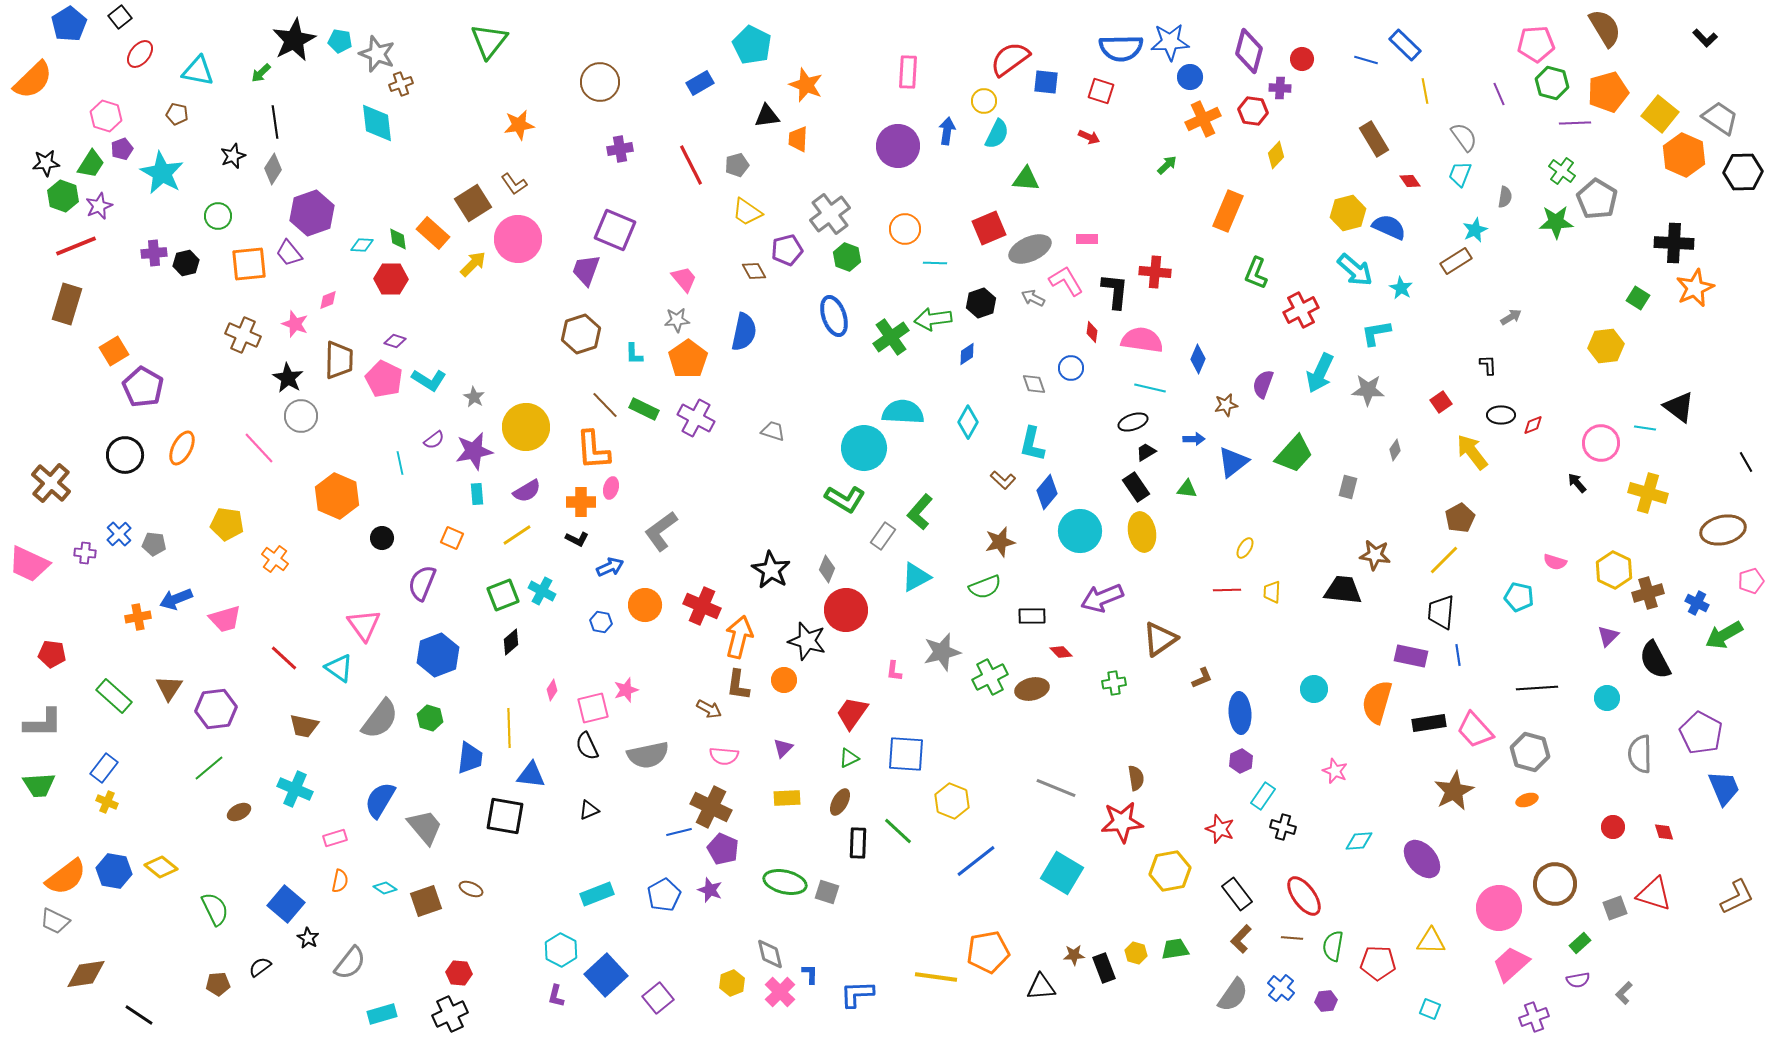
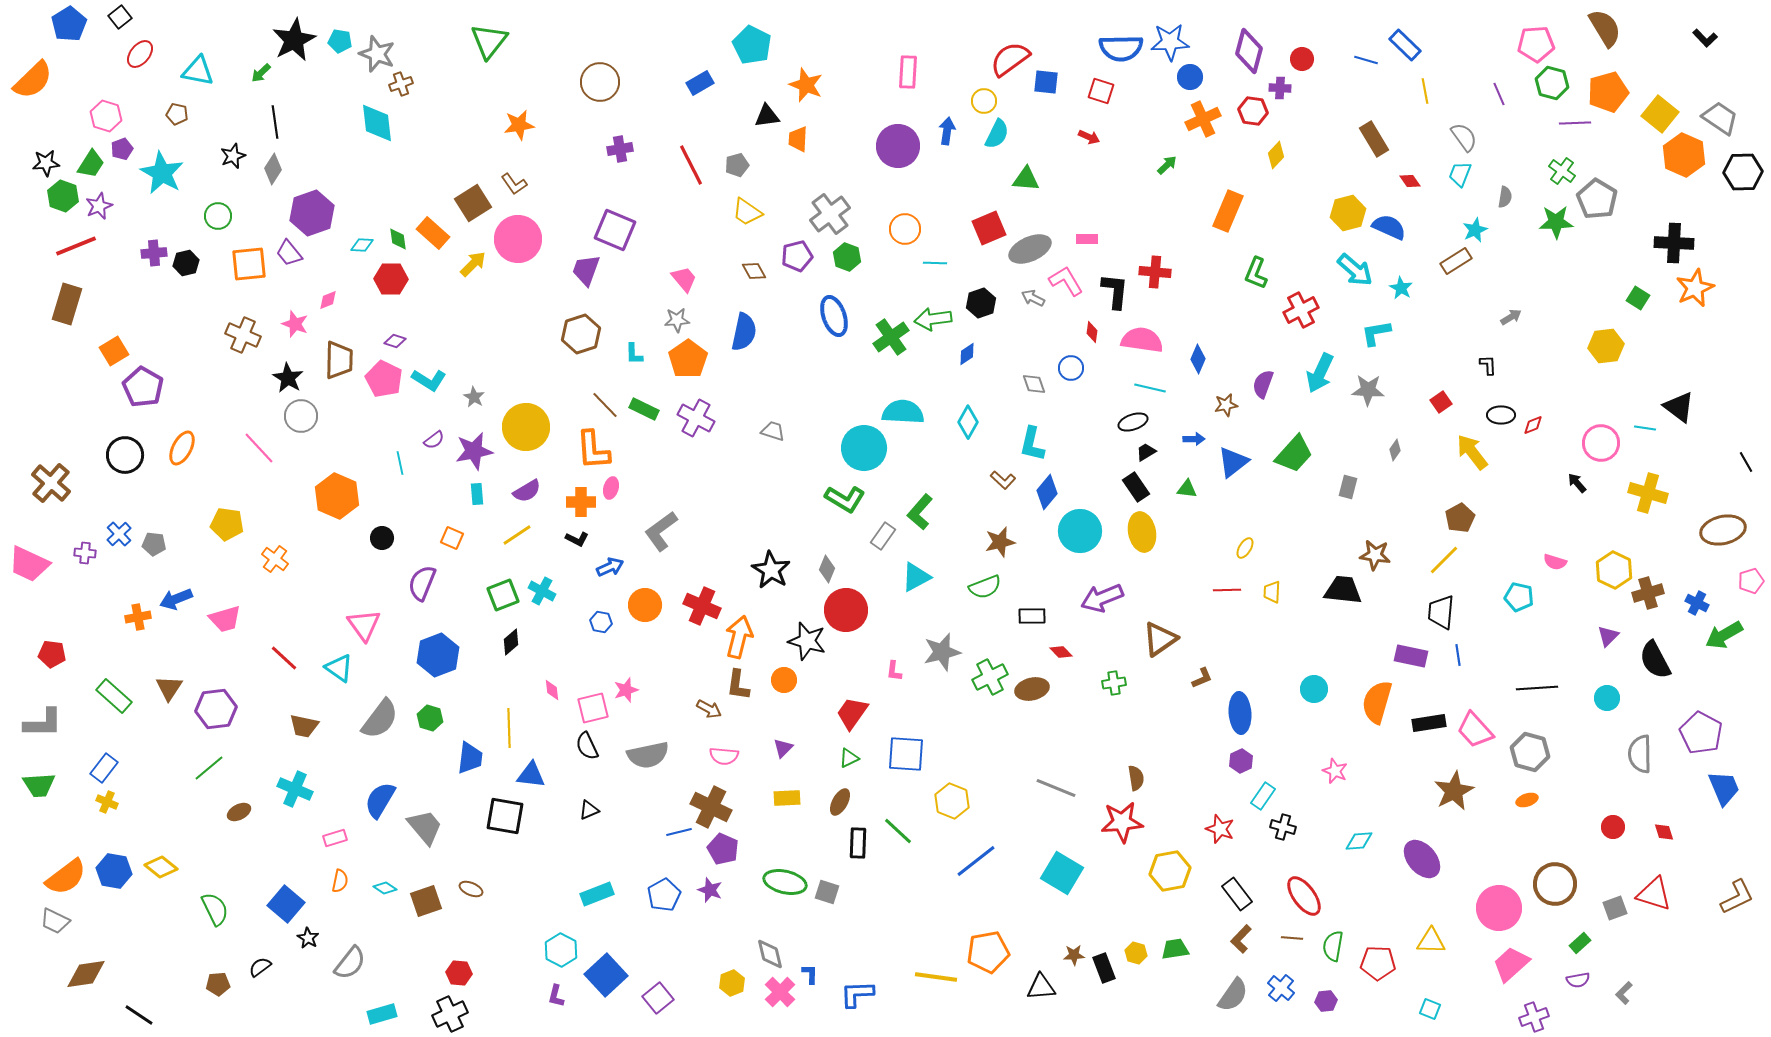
purple pentagon at (787, 250): moved 10 px right, 6 px down
pink diamond at (552, 690): rotated 40 degrees counterclockwise
